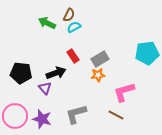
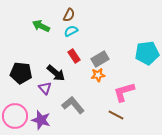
green arrow: moved 6 px left, 3 px down
cyan semicircle: moved 3 px left, 4 px down
red rectangle: moved 1 px right
black arrow: rotated 60 degrees clockwise
gray L-shape: moved 3 px left, 9 px up; rotated 65 degrees clockwise
purple star: moved 1 px left, 1 px down
